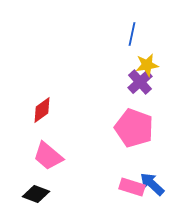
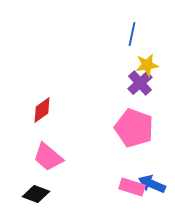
purple cross: moved 1 px down
pink trapezoid: moved 1 px down
blue arrow: rotated 20 degrees counterclockwise
